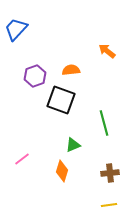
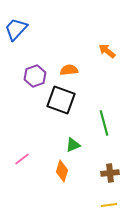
orange semicircle: moved 2 px left
